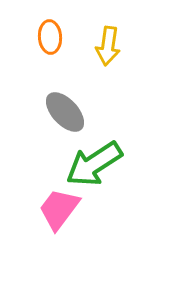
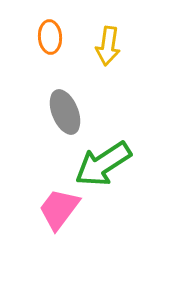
gray ellipse: rotated 21 degrees clockwise
green arrow: moved 9 px right
